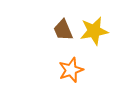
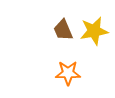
orange star: moved 3 px left, 3 px down; rotated 20 degrees clockwise
